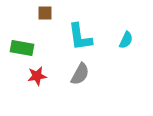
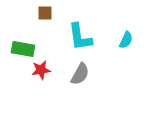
green rectangle: moved 1 px right, 1 px down
red star: moved 4 px right, 6 px up
